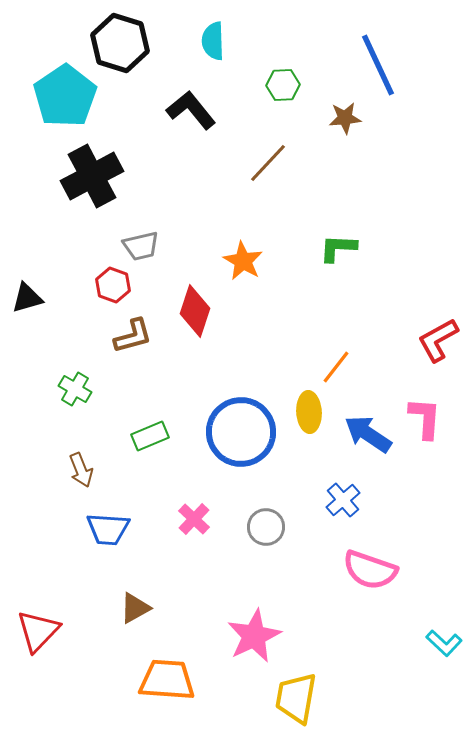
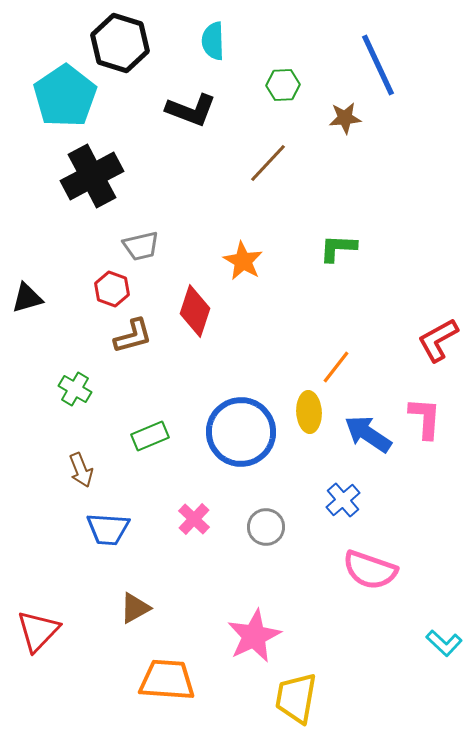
black L-shape: rotated 150 degrees clockwise
red hexagon: moved 1 px left, 4 px down
